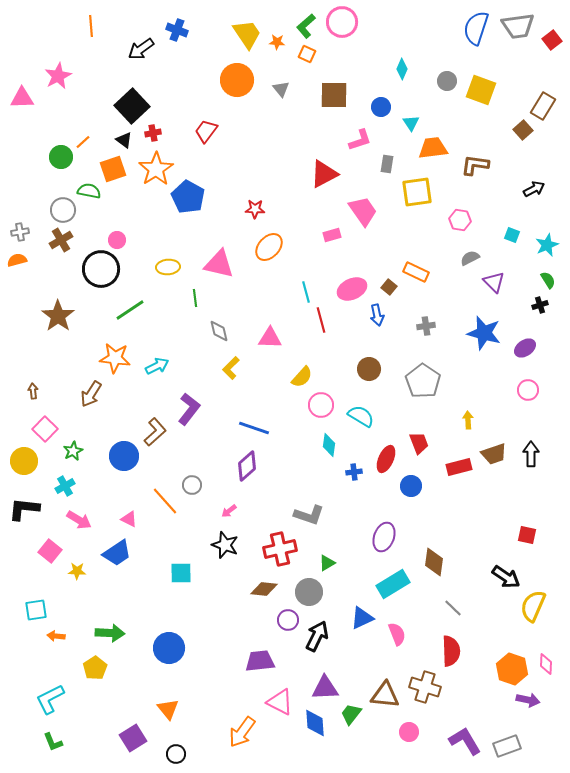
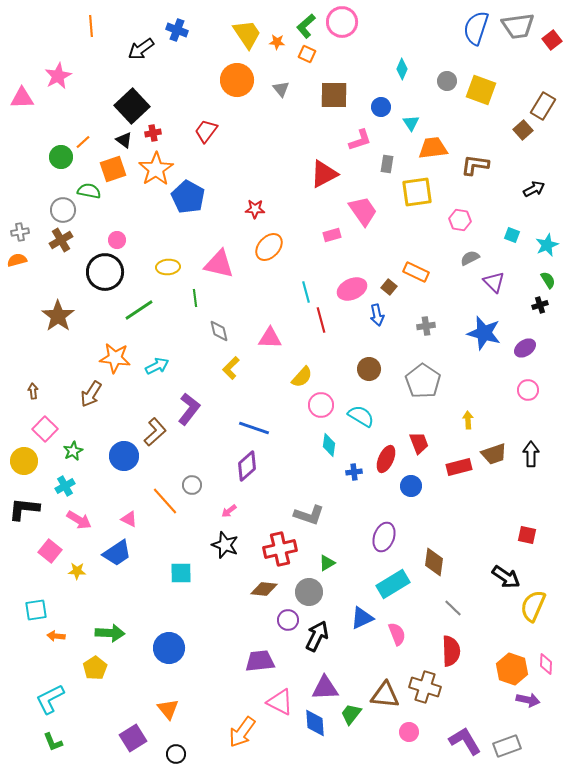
black circle at (101, 269): moved 4 px right, 3 px down
green line at (130, 310): moved 9 px right
